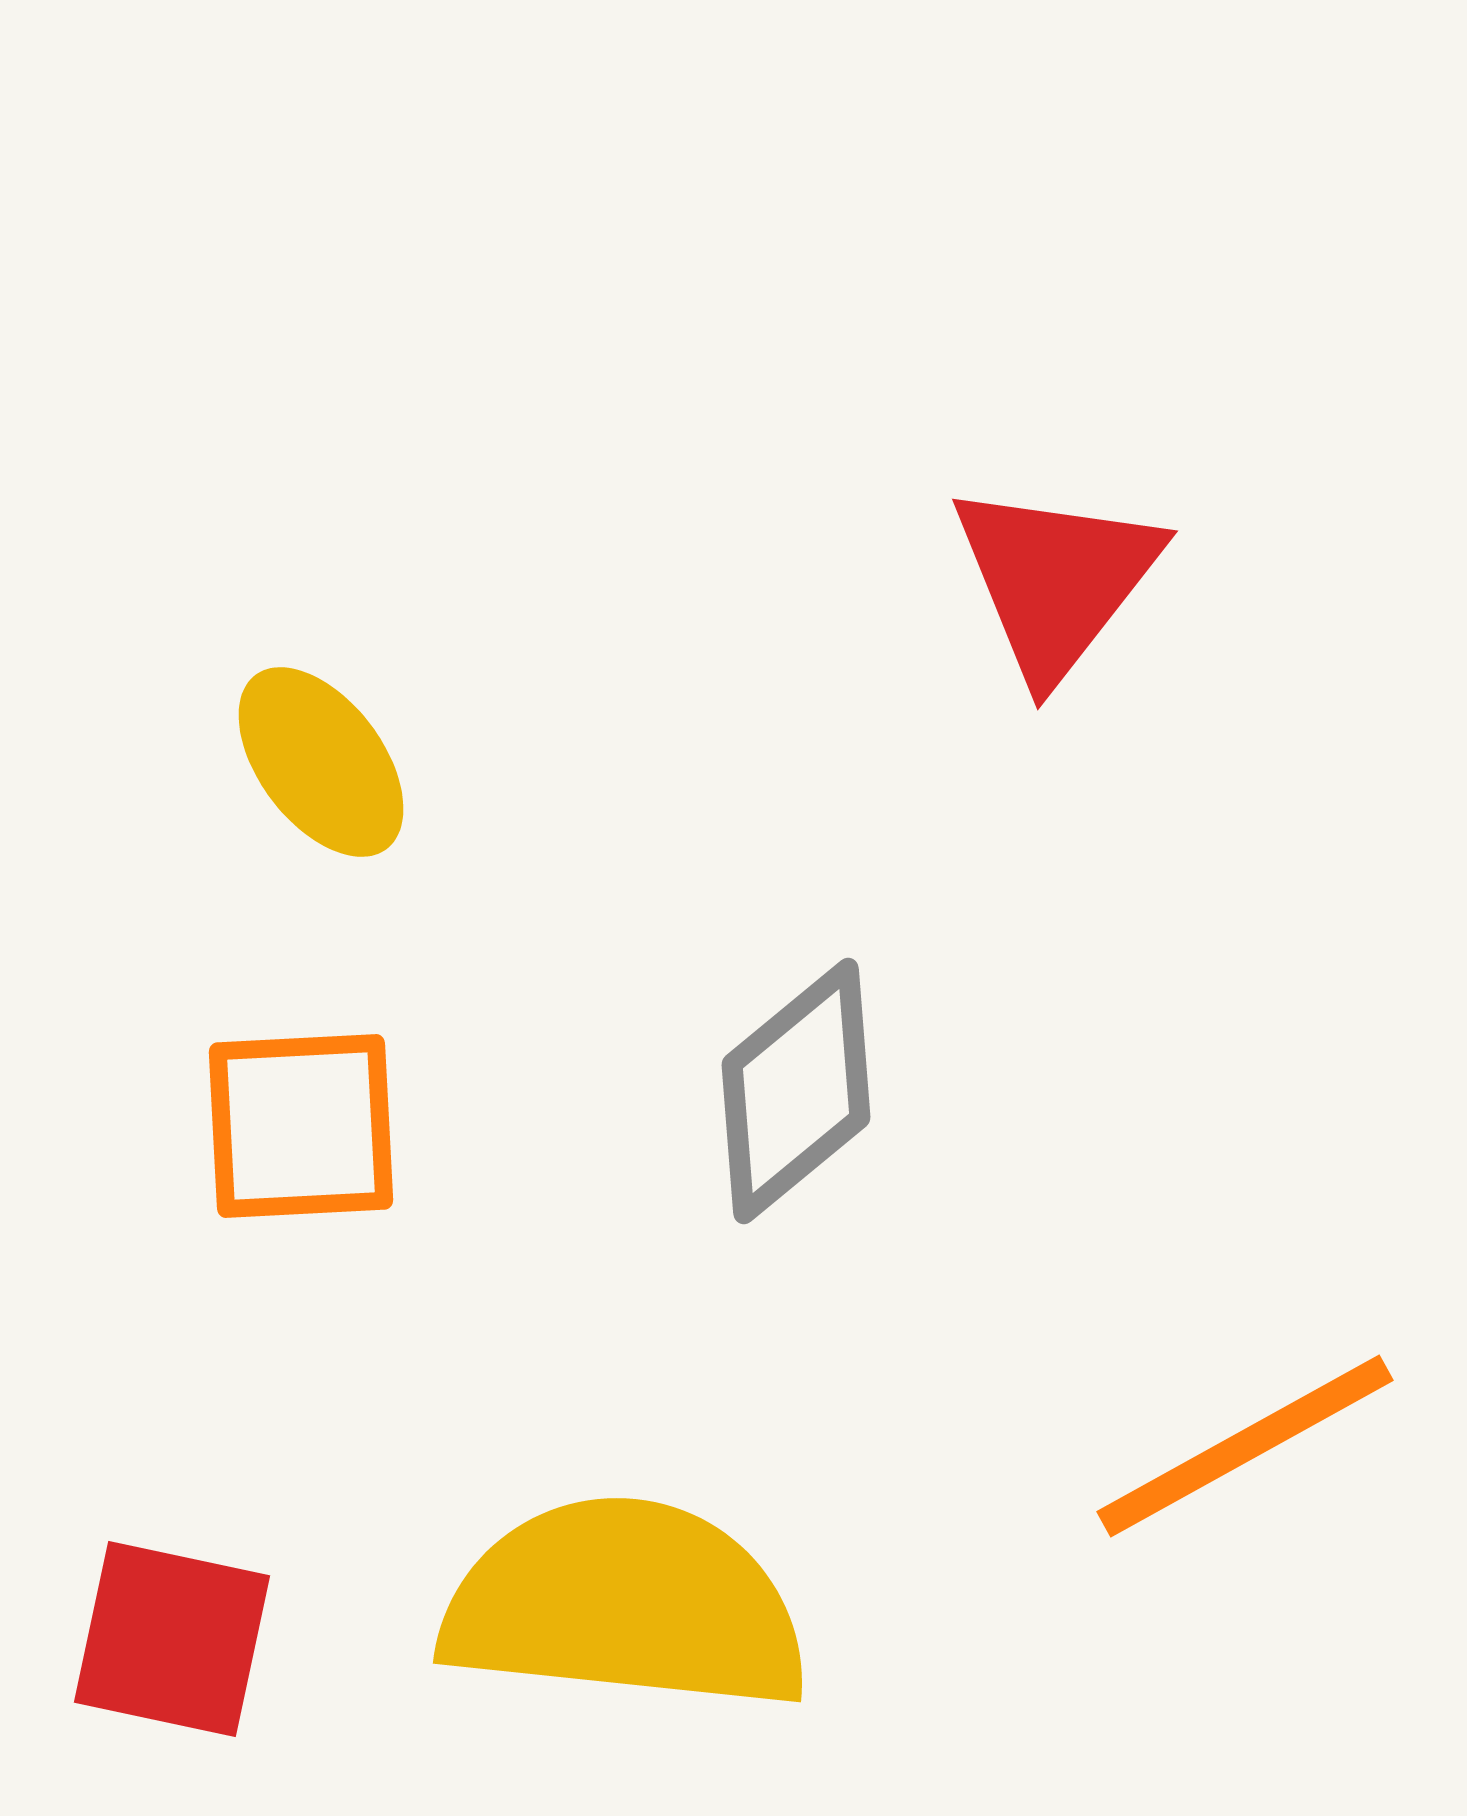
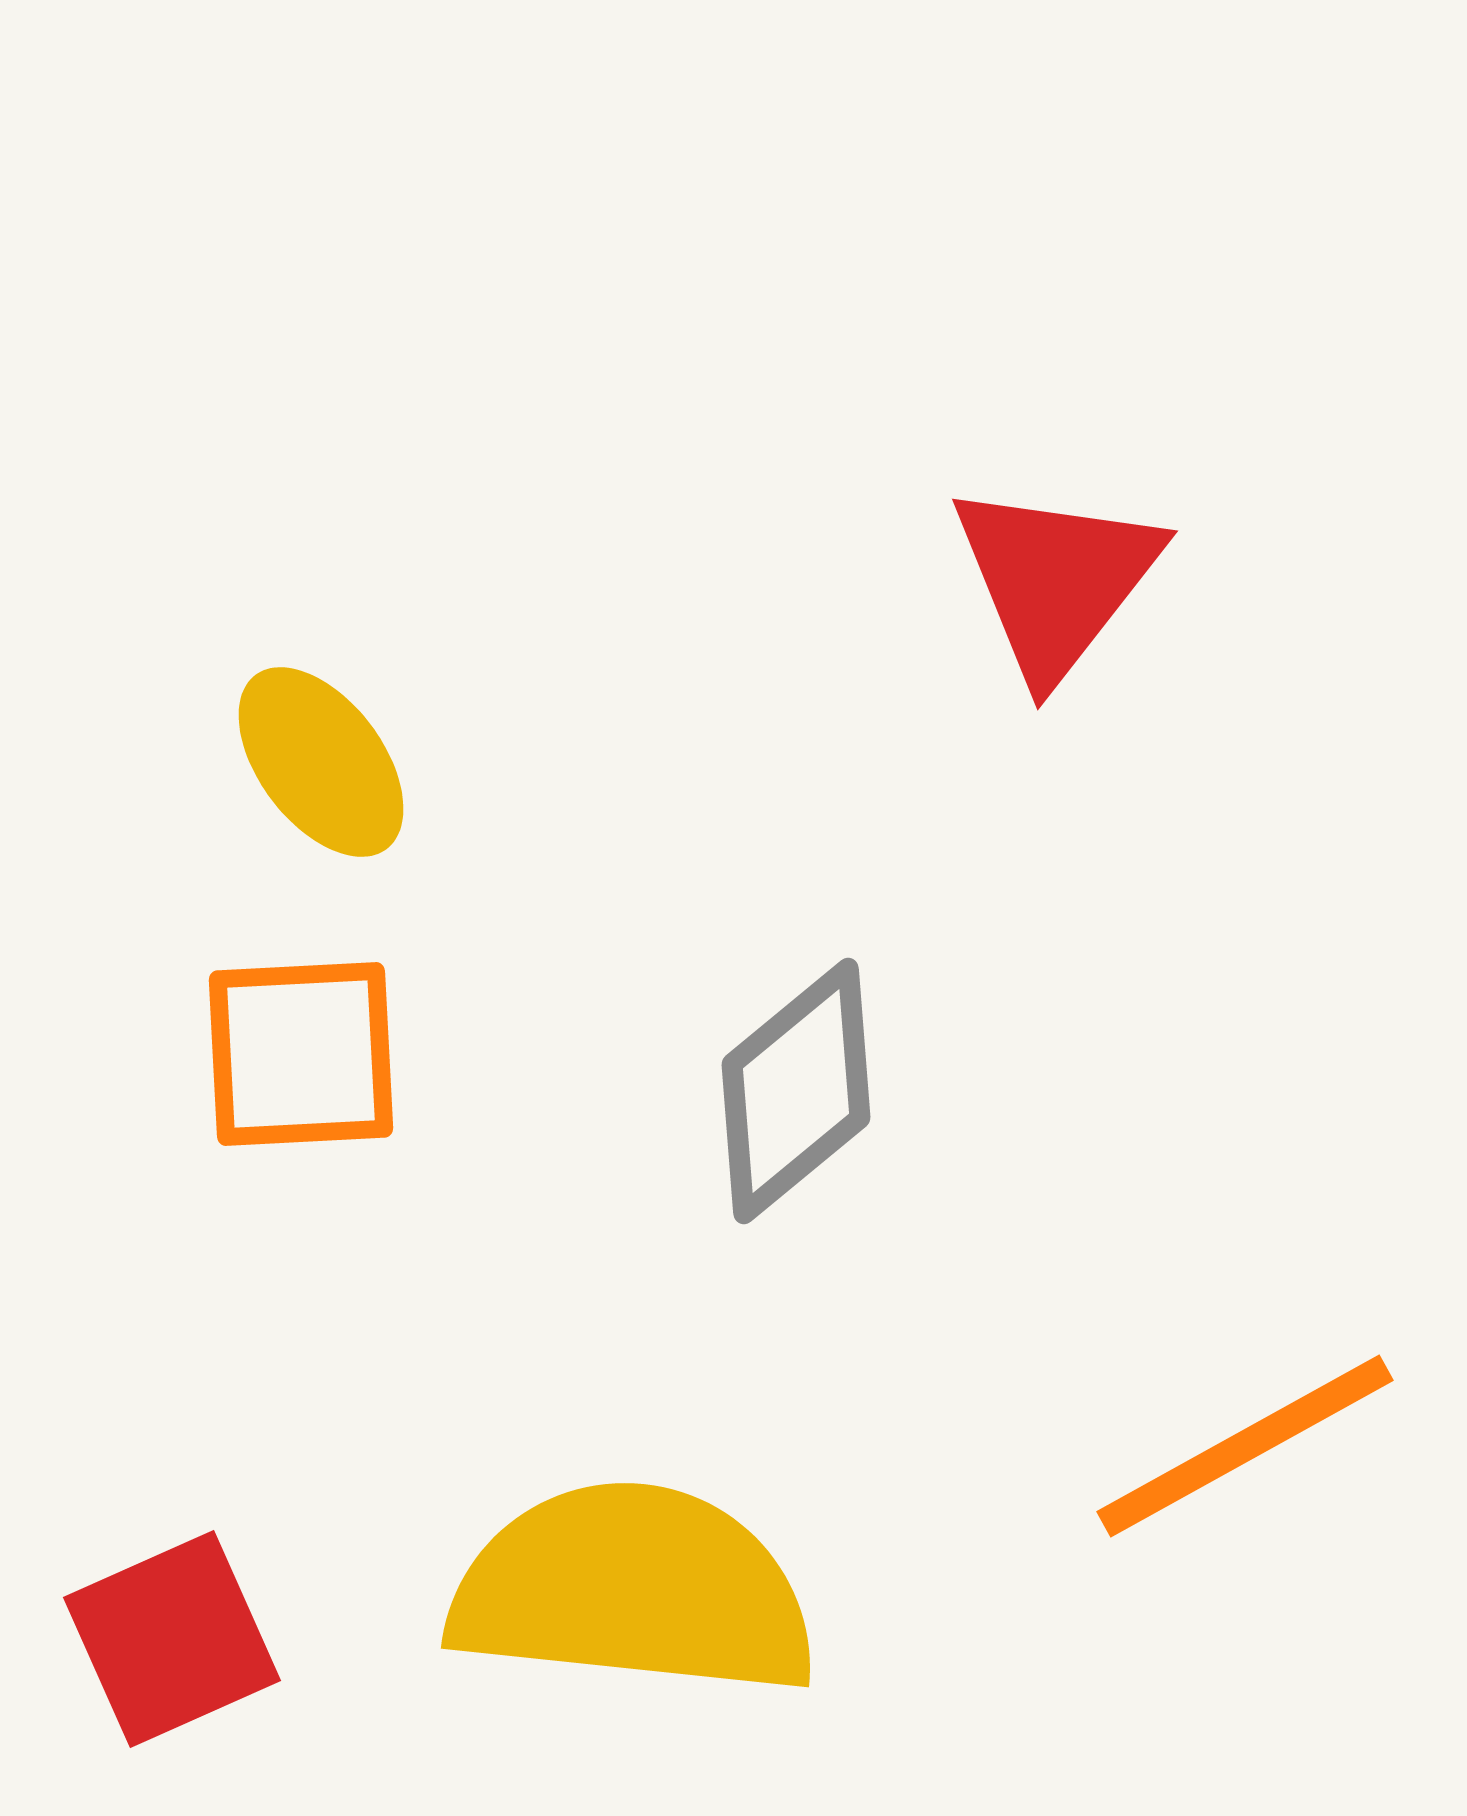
orange square: moved 72 px up
yellow semicircle: moved 8 px right, 15 px up
red square: rotated 36 degrees counterclockwise
